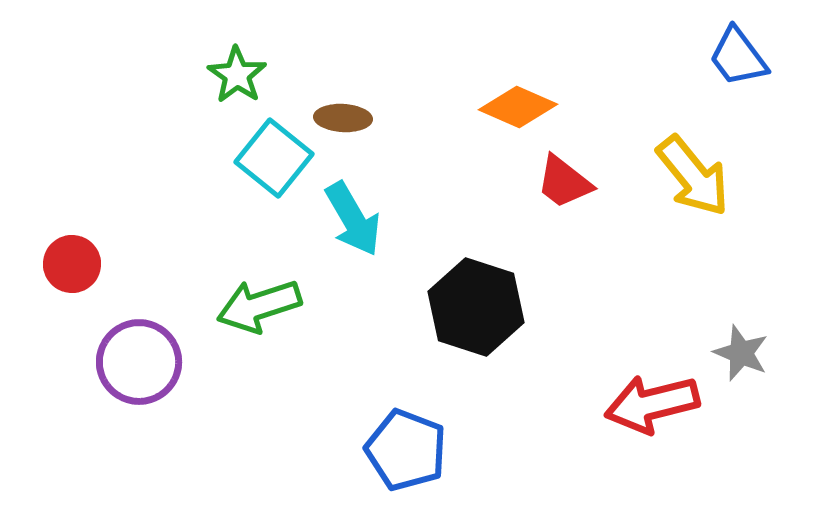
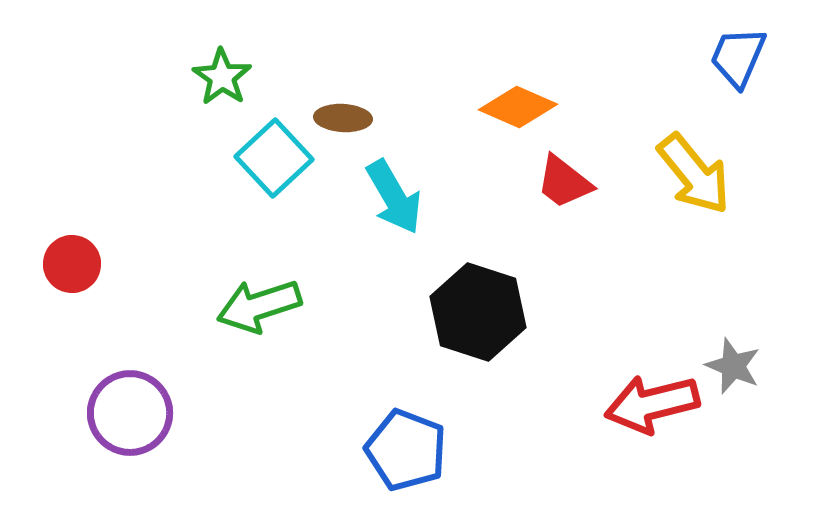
blue trapezoid: rotated 60 degrees clockwise
green star: moved 15 px left, 2 px down
cyan square: rotated 8 degrees clockwise
yellow arrow: moved 1 px right, 2 px up
cyan arrow: moved 41 px right, 22 px up
black hexagon: moved 2 px right, 5 px down
gray star: moved 8 px left, 13 px down
purple circle: moved 9 px left, 51 px down
